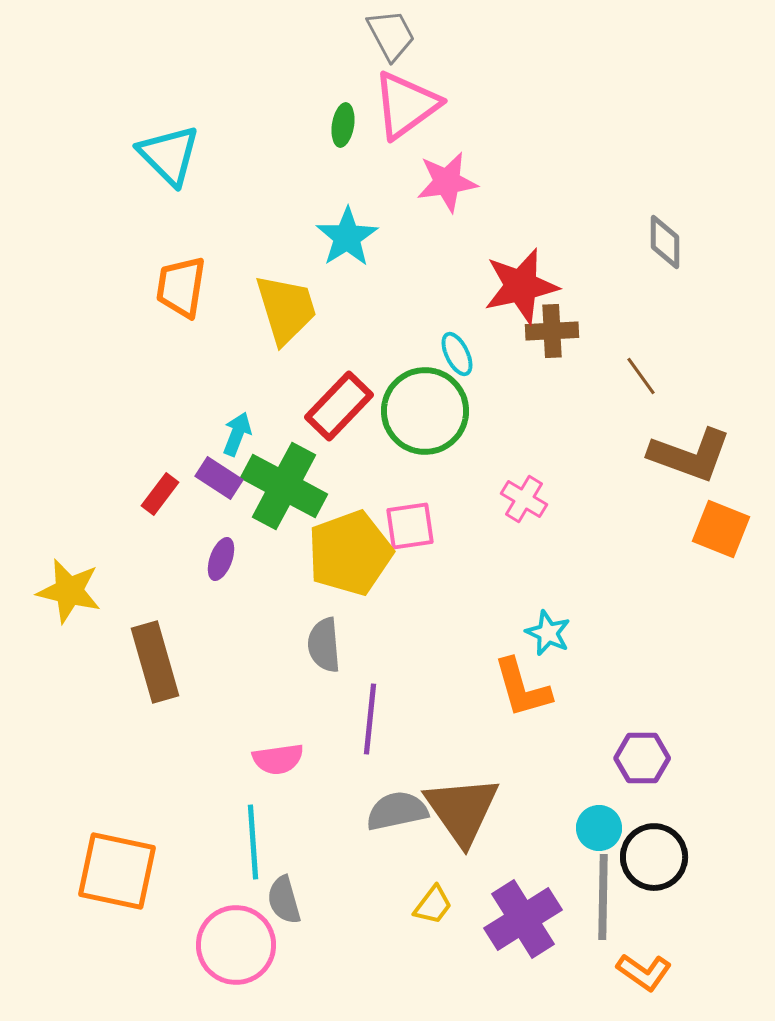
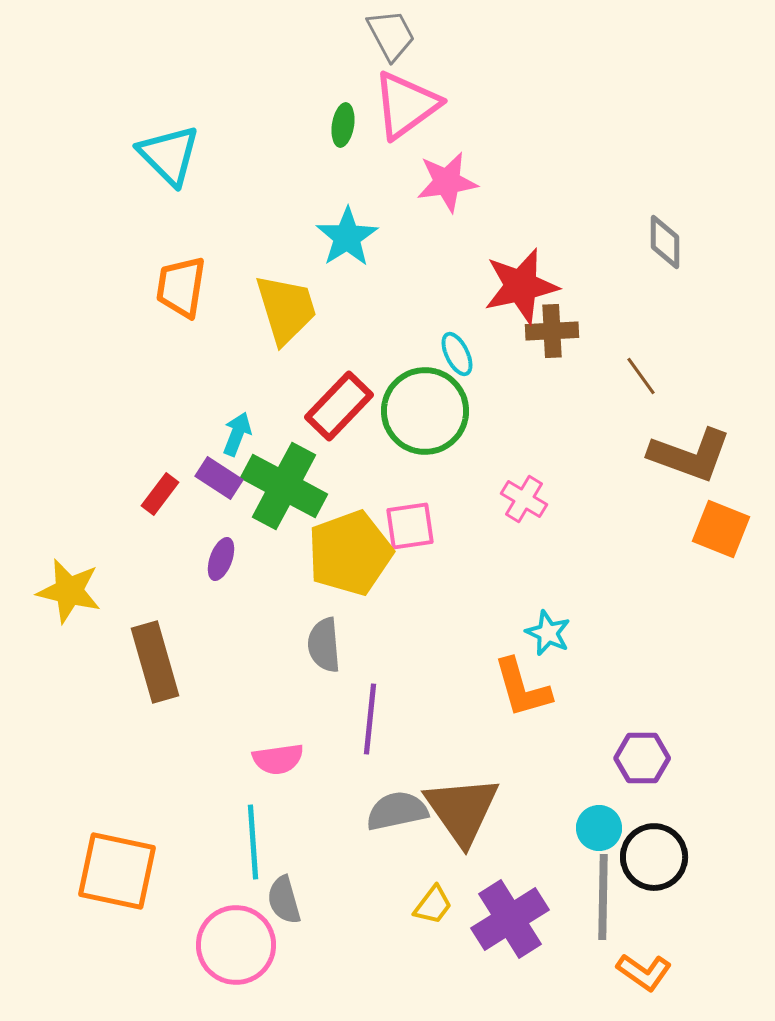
purple cross at (523, 919): moved 13 px left
